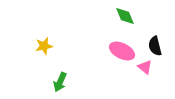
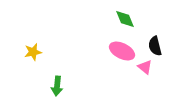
green diamond: moved 3 px down
yellow star: moved 11 px left, 6 px down
green arrow: moved 3 px left, 4 px down; rotated 18 degrees counterclockwise
